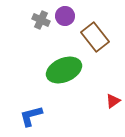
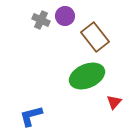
green ellipse: moved 23 px right, 6 px down
red triangle: moved 1 px right, 1 px down; rotated 14 degrees counterclockwise
